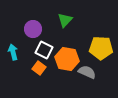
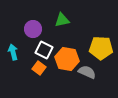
green triangle: moved 3 px left; rotated 35 degrees clockwise
